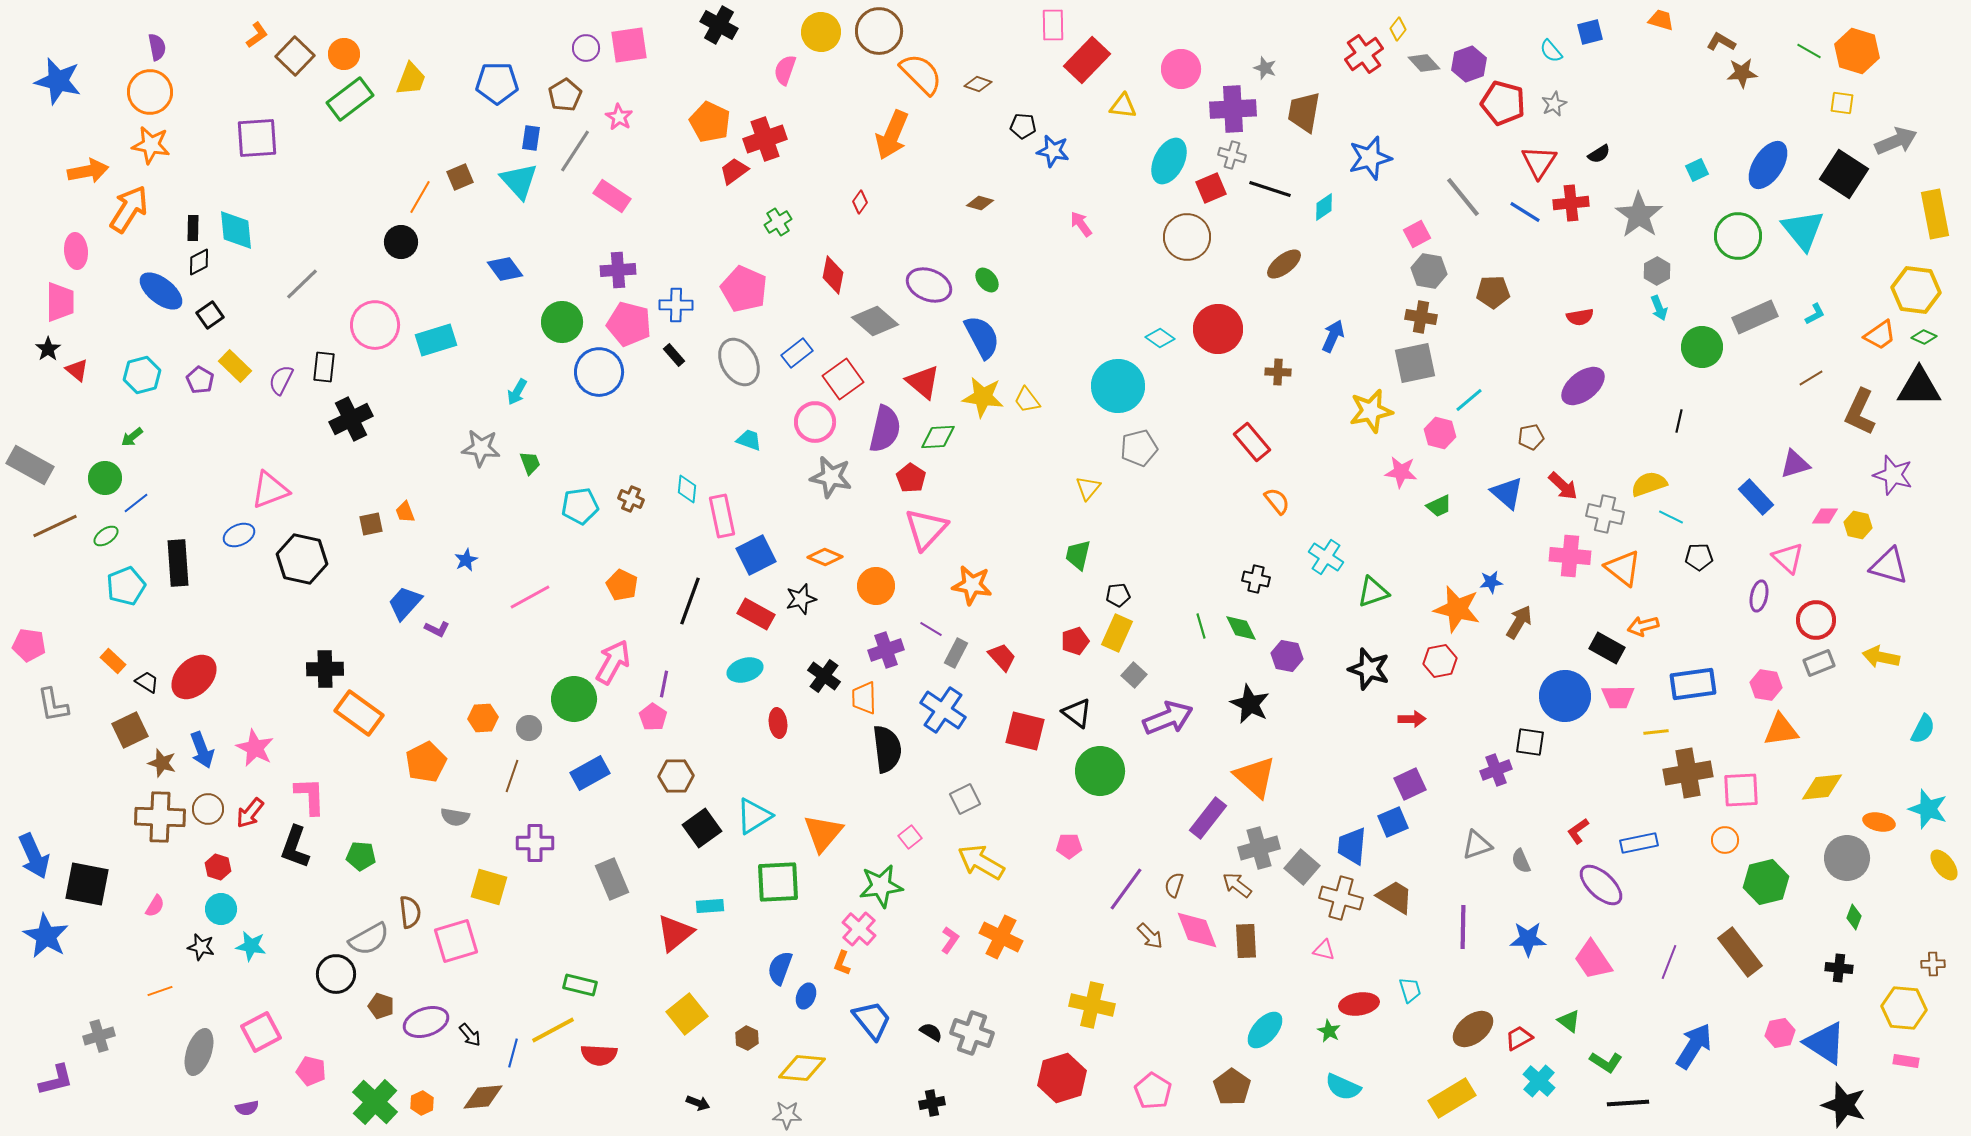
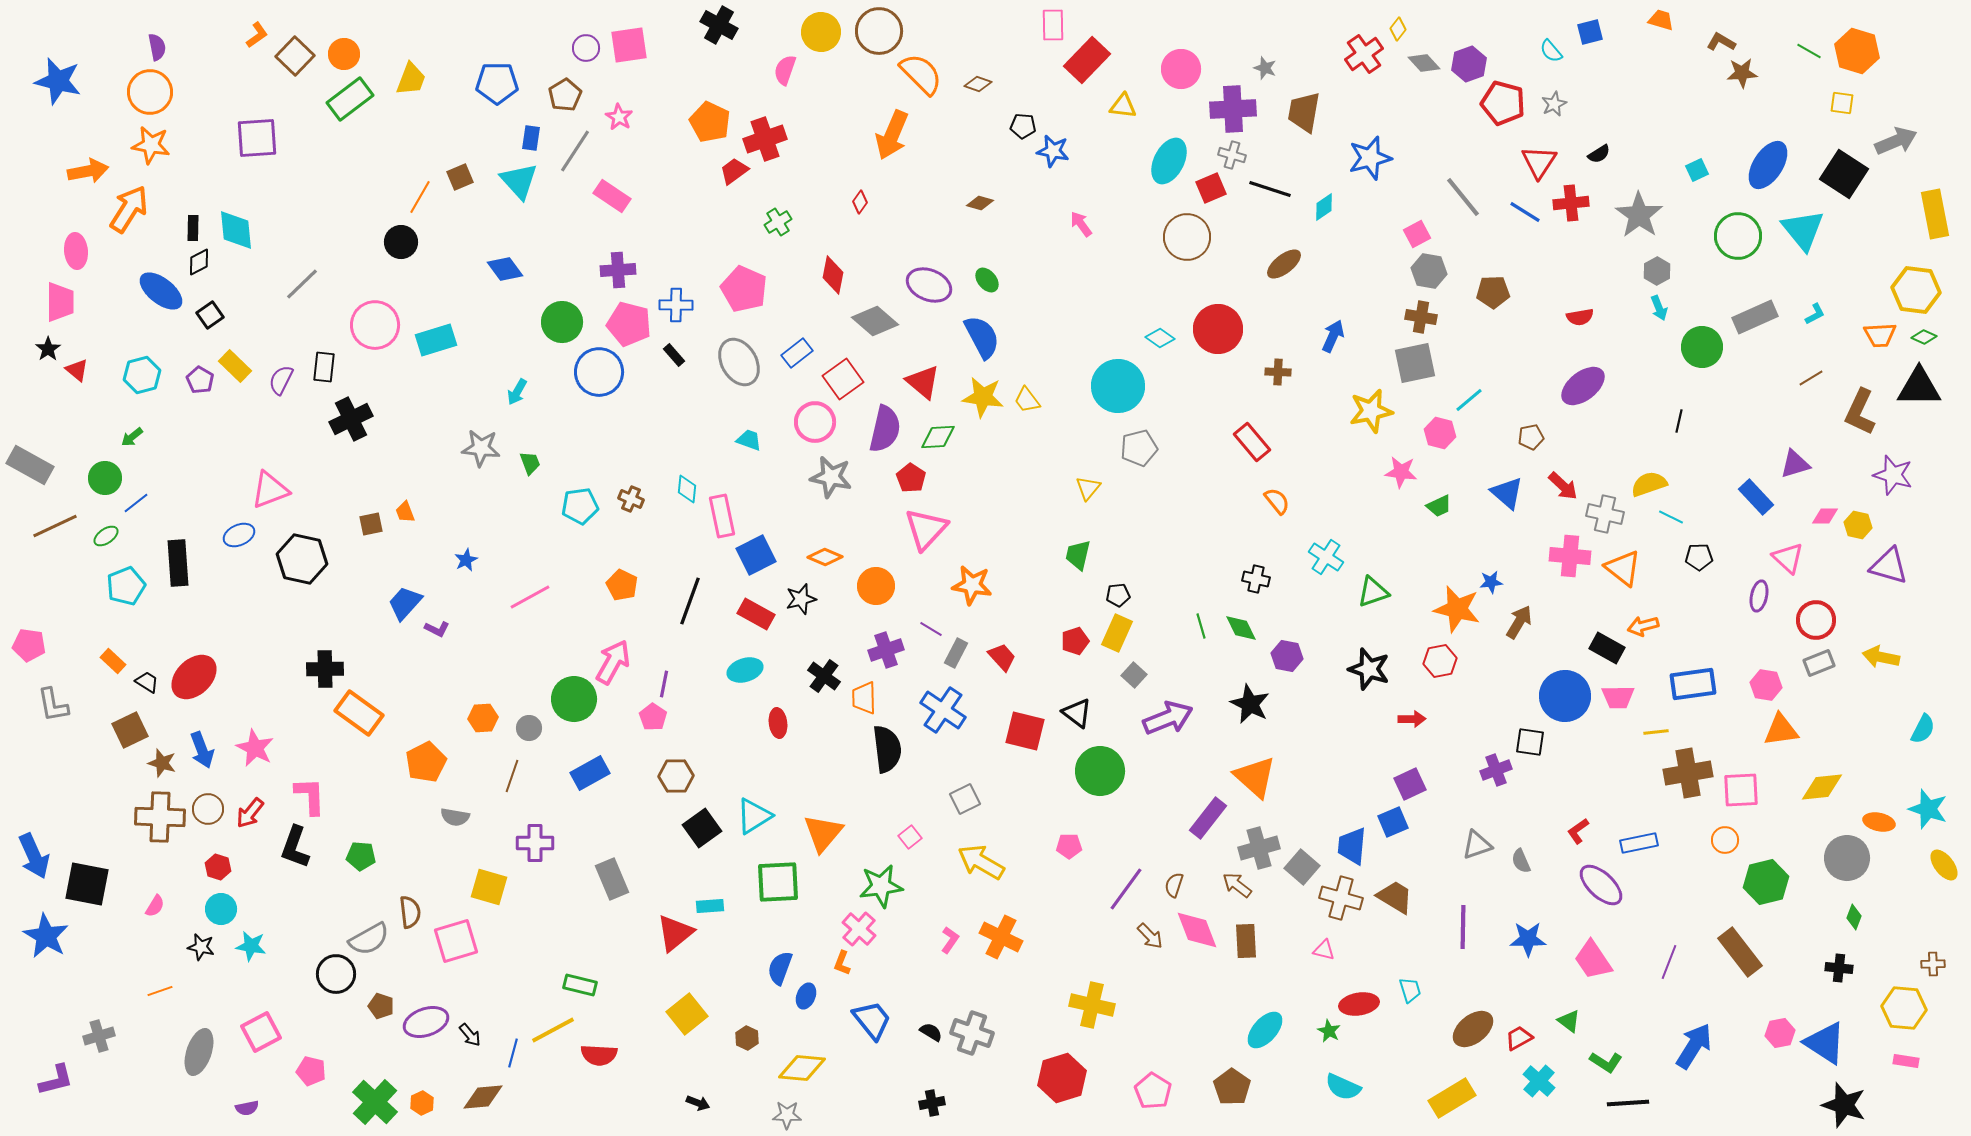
orange trapezoid at (1880, 335): rotated 32 degrees clockwise
